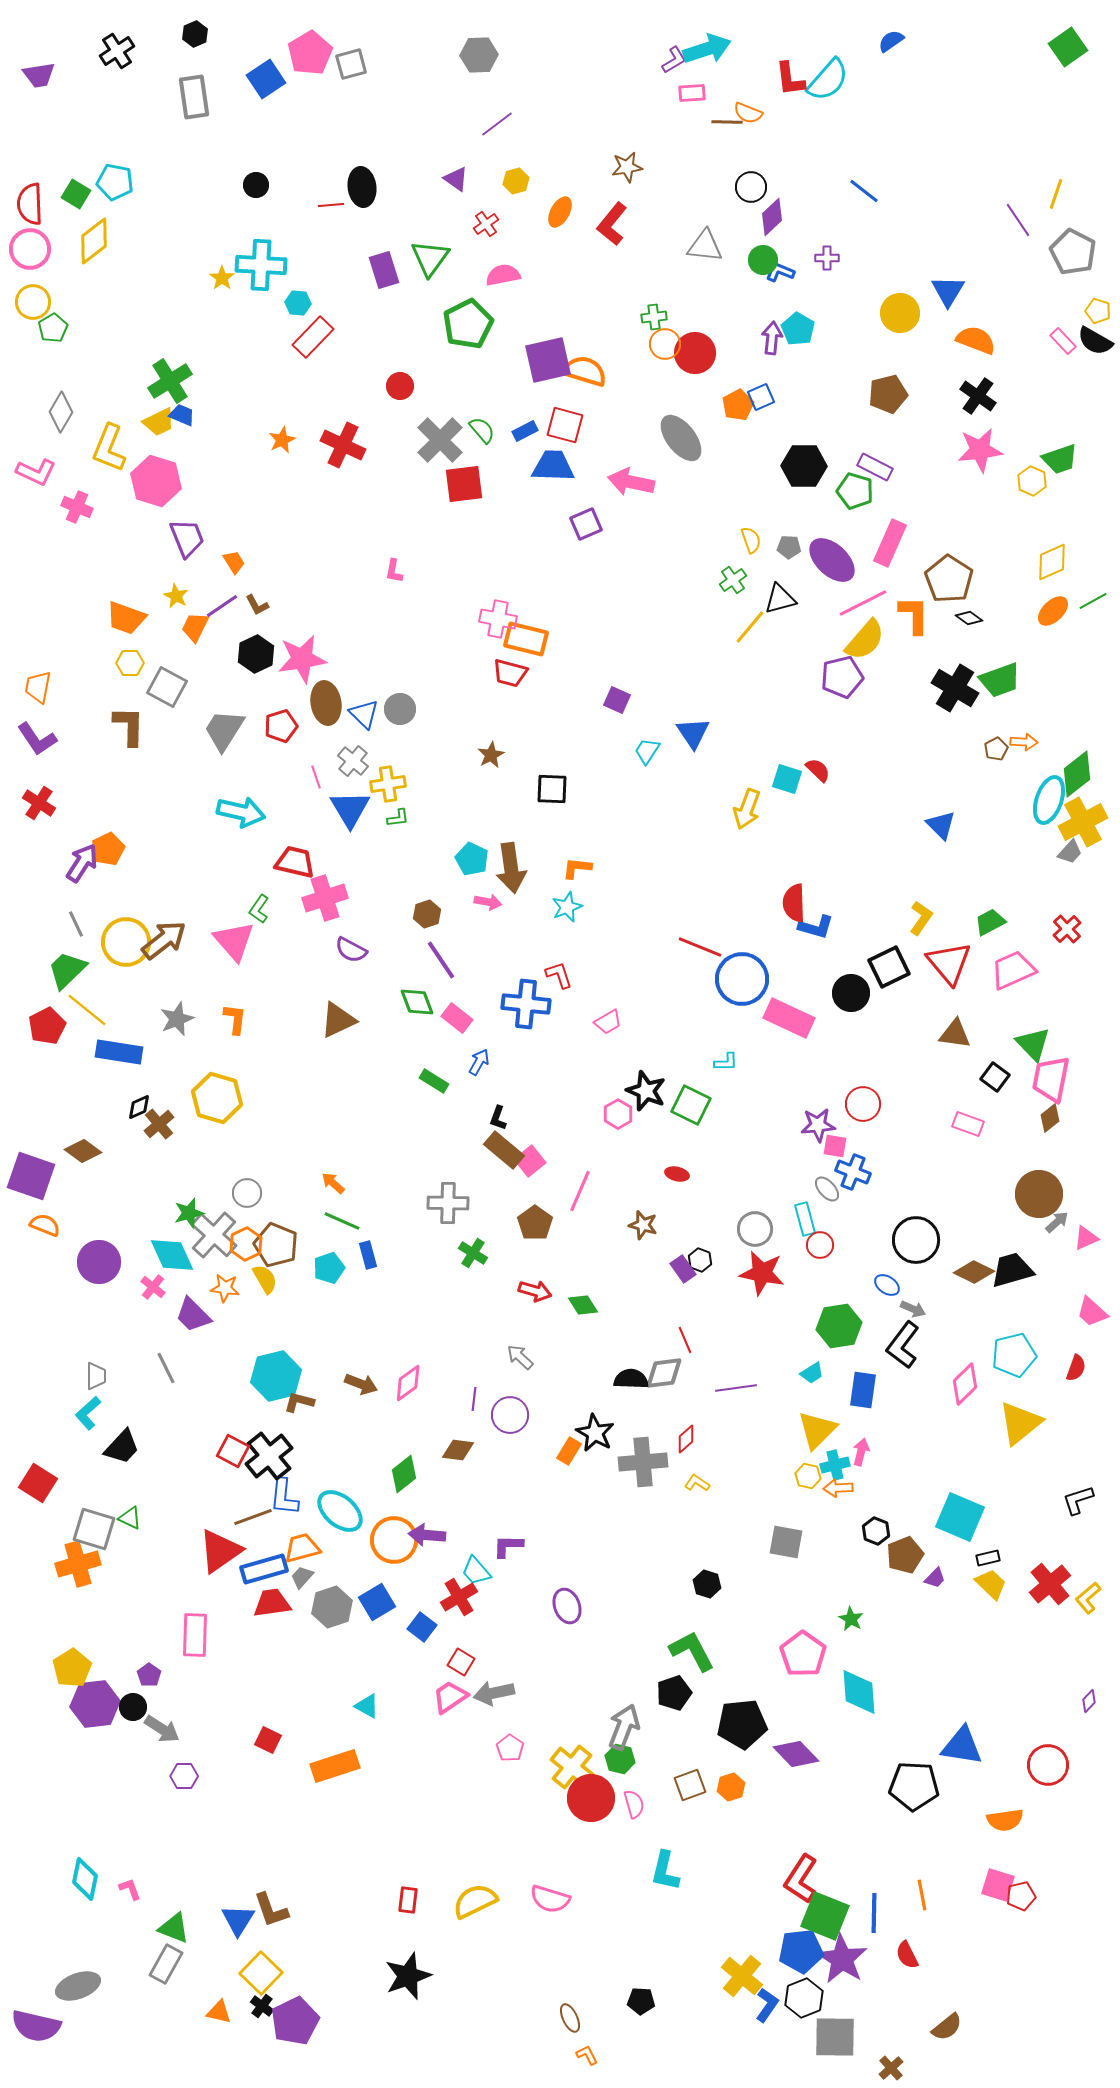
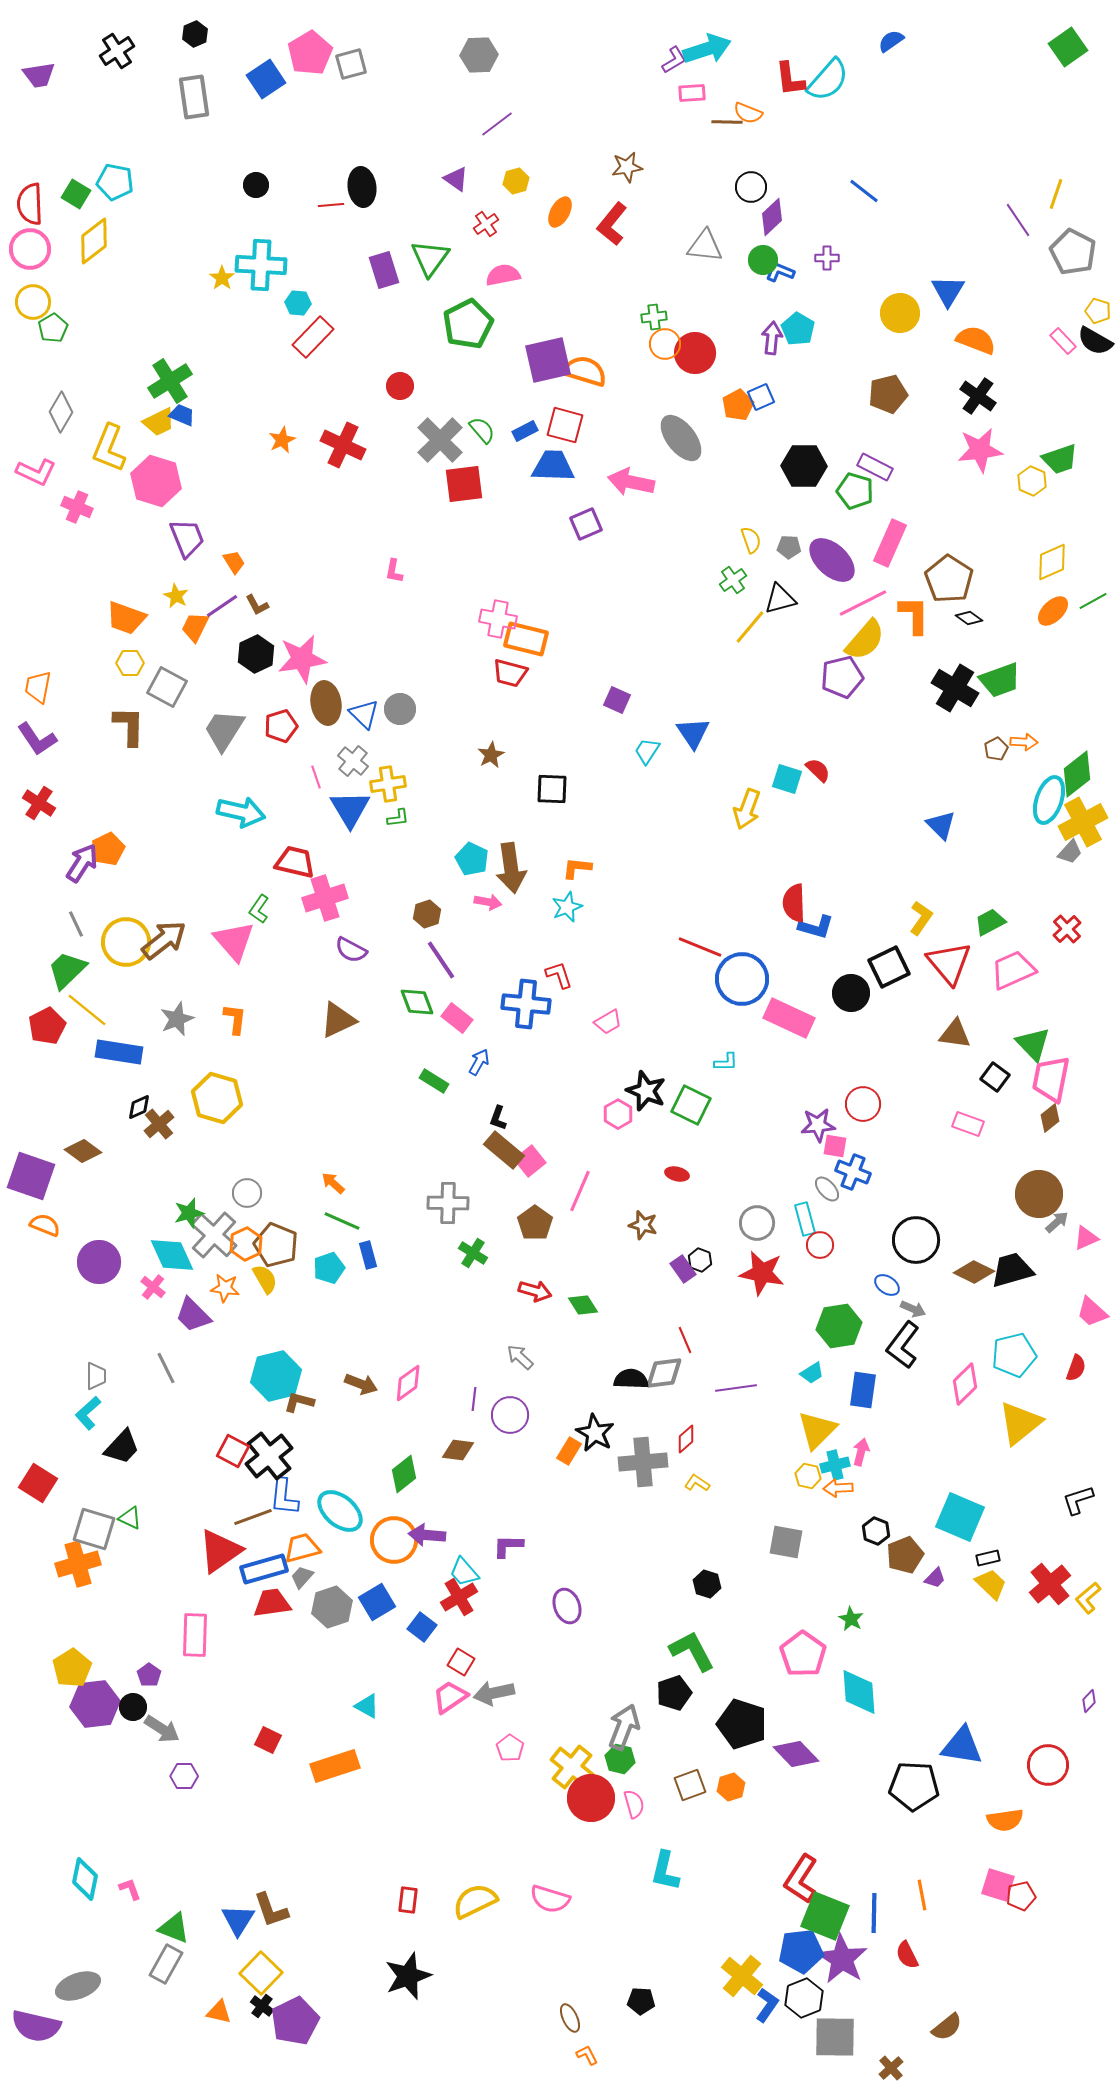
gray circle at (755, 1229): moved 2 px right, 6 px up
cyan trapezoid at (476, 1571): moved 12 px left, 1 px down
black pentagon at (742, 1724): rotated 24 degrees clockwise
